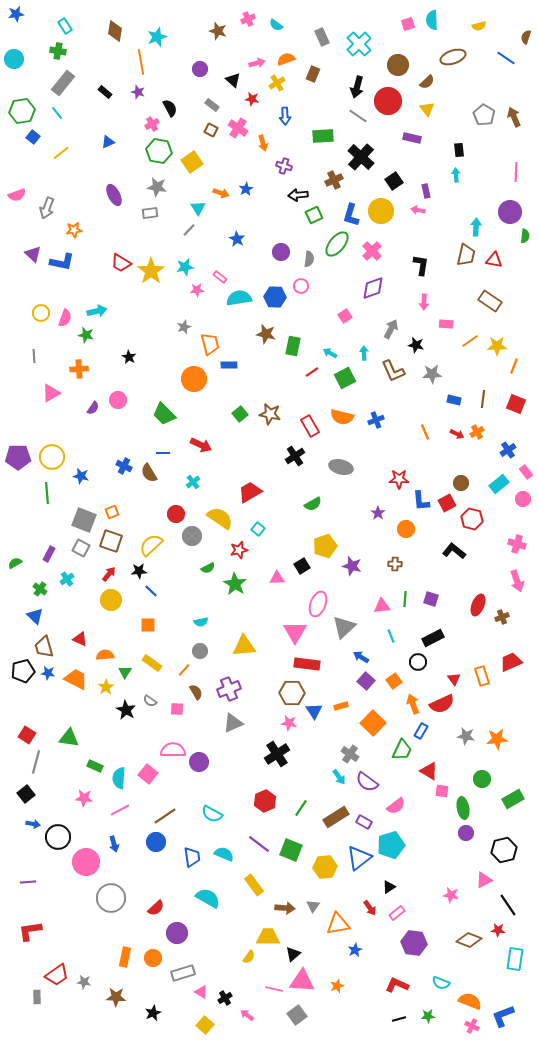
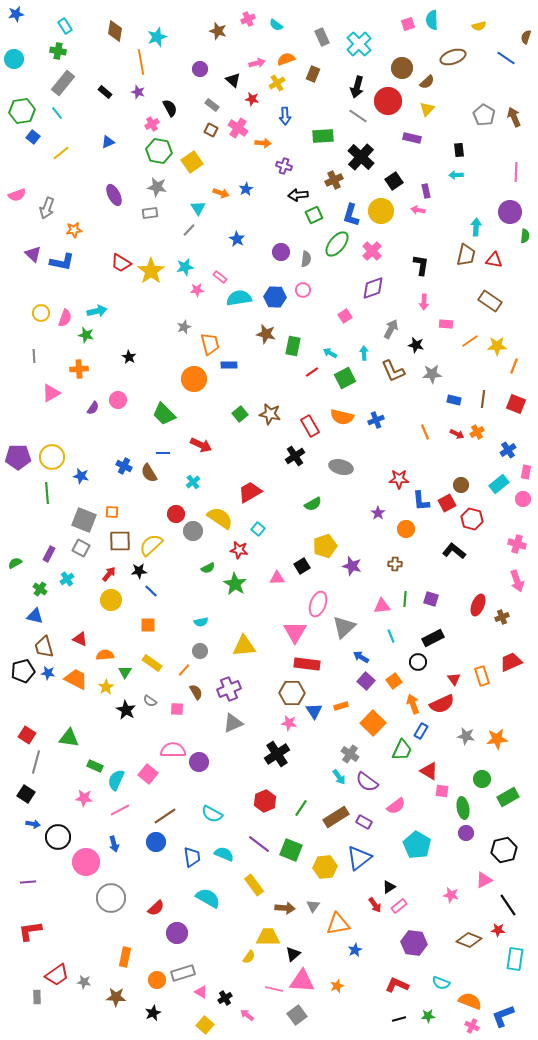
brown circle at (398, 65): moved 4 px right, 3 px down
yellow triangle at (427, 109): rotated 21 degrees clockwise
orange arrow at (263, 143): rotated 70 degrees counterclockwise
cyan arrow at (456, 175): rotated 88 degrees counterclockwise
gray semicircle at (309, 259): moved 3 px left
pink circle at (301, 286): moved 2 px right, 4 px down
pink rectangle at (526, 472): rotated 48 degrees clockwise
brown circle at (461, 483): moved 2 px down
orange square at (112, 512): rotated 24 degrees clockwise
gray circle at (192, 536): moved 1 px right, 5 px up
brown square at (111, 541): moved 9 px right; rotated 20 degrees counterclockwise
red star at (239, 550): rotated 24 degrees clockwise
blue triangle at (35, 616): rotated 30 degrees counterclockwise
cyan semicircle at (119, 778): moved 3 px left, 2 px down; rotated 20 degrees clockwise
black square at (26, 794): rotated 18 degrees counterclockwise
green rectangle at (513, 799): moved 5 px left, 2 px up
cyan pentagon at (391, 845): moved 26 px right; rotated 24 degrees counterclockwise
red arrow at (370, 908): moved 5 px right, 3 px up
pink rectangle at (397, 913): moved 2 px right, 7 px up
orange circle at (153, 958): moved 4 px right, 22 px down
